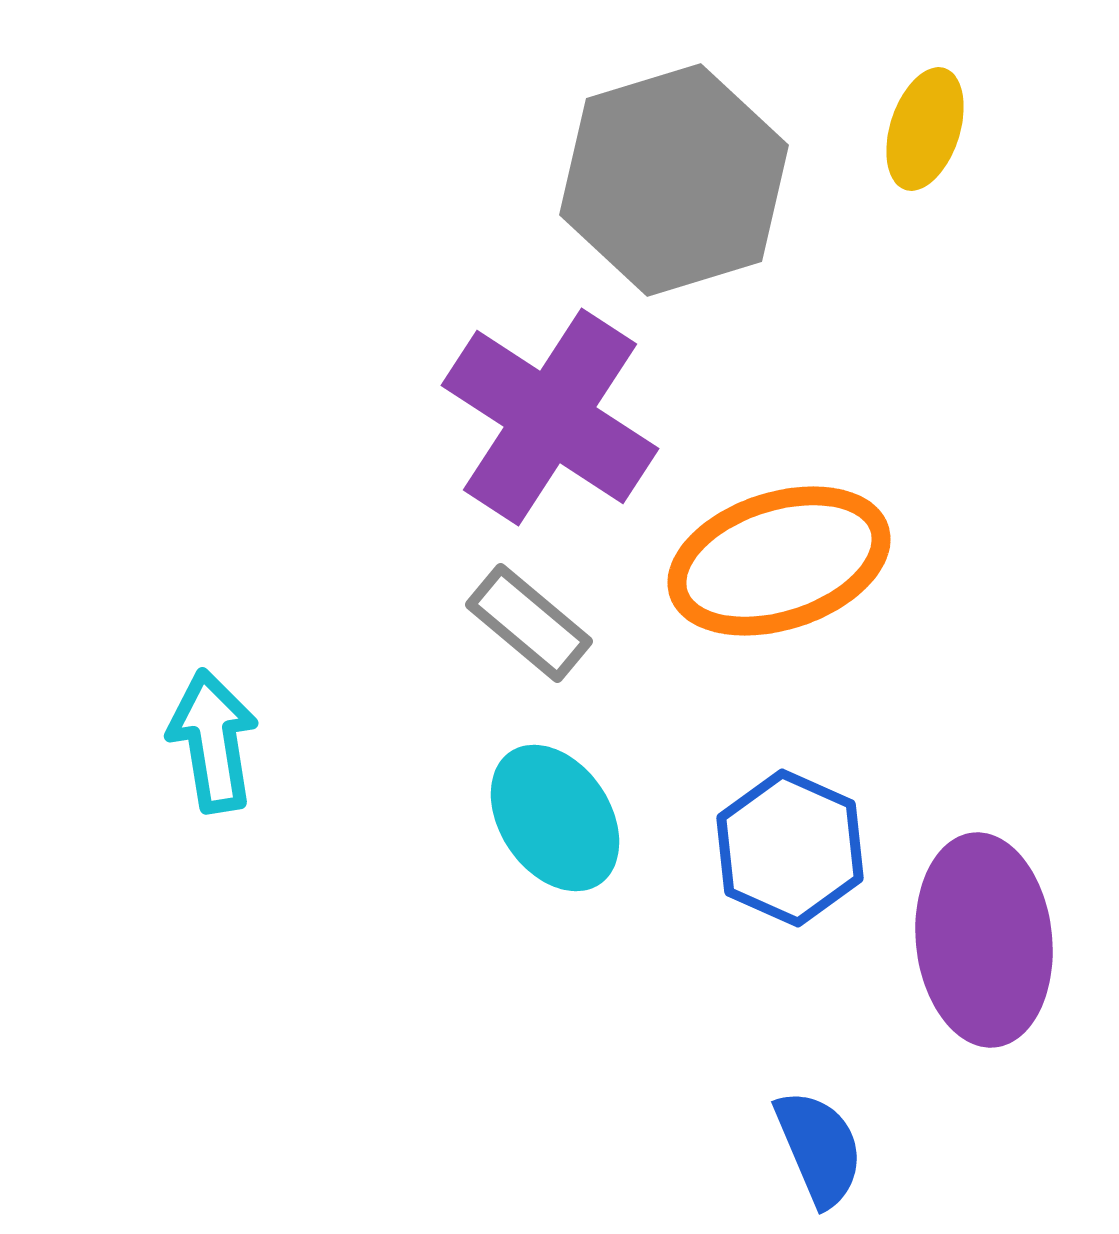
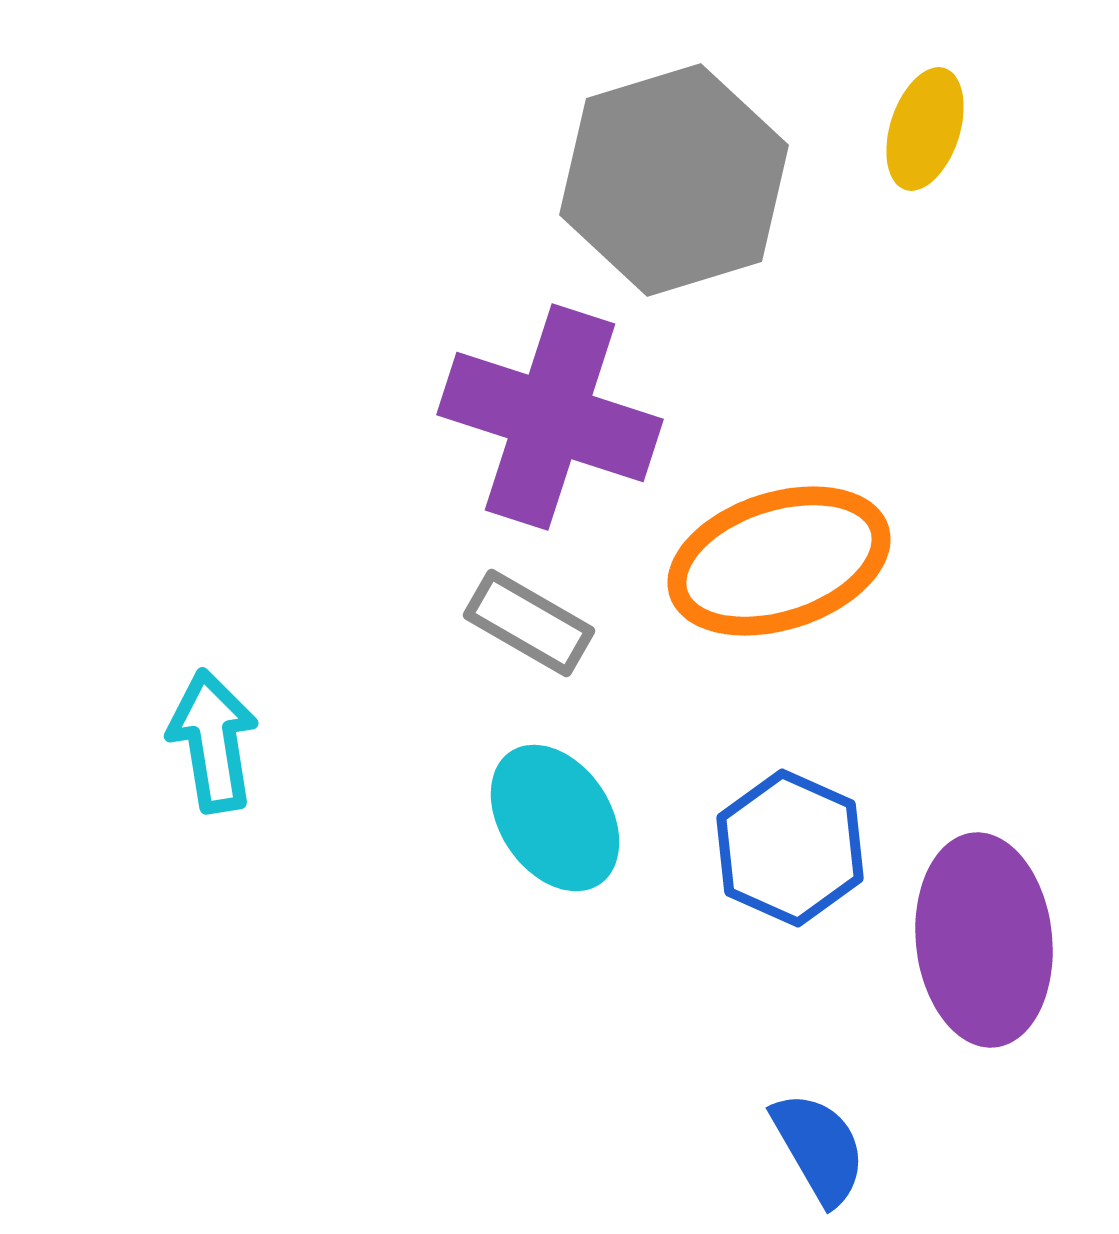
purple cross: rotated 15 degrees counterclockwise
gray rectangle: rotated 10 degrees counterclockwise
blue semicircle: rotated 7 degrees counterclockwise
